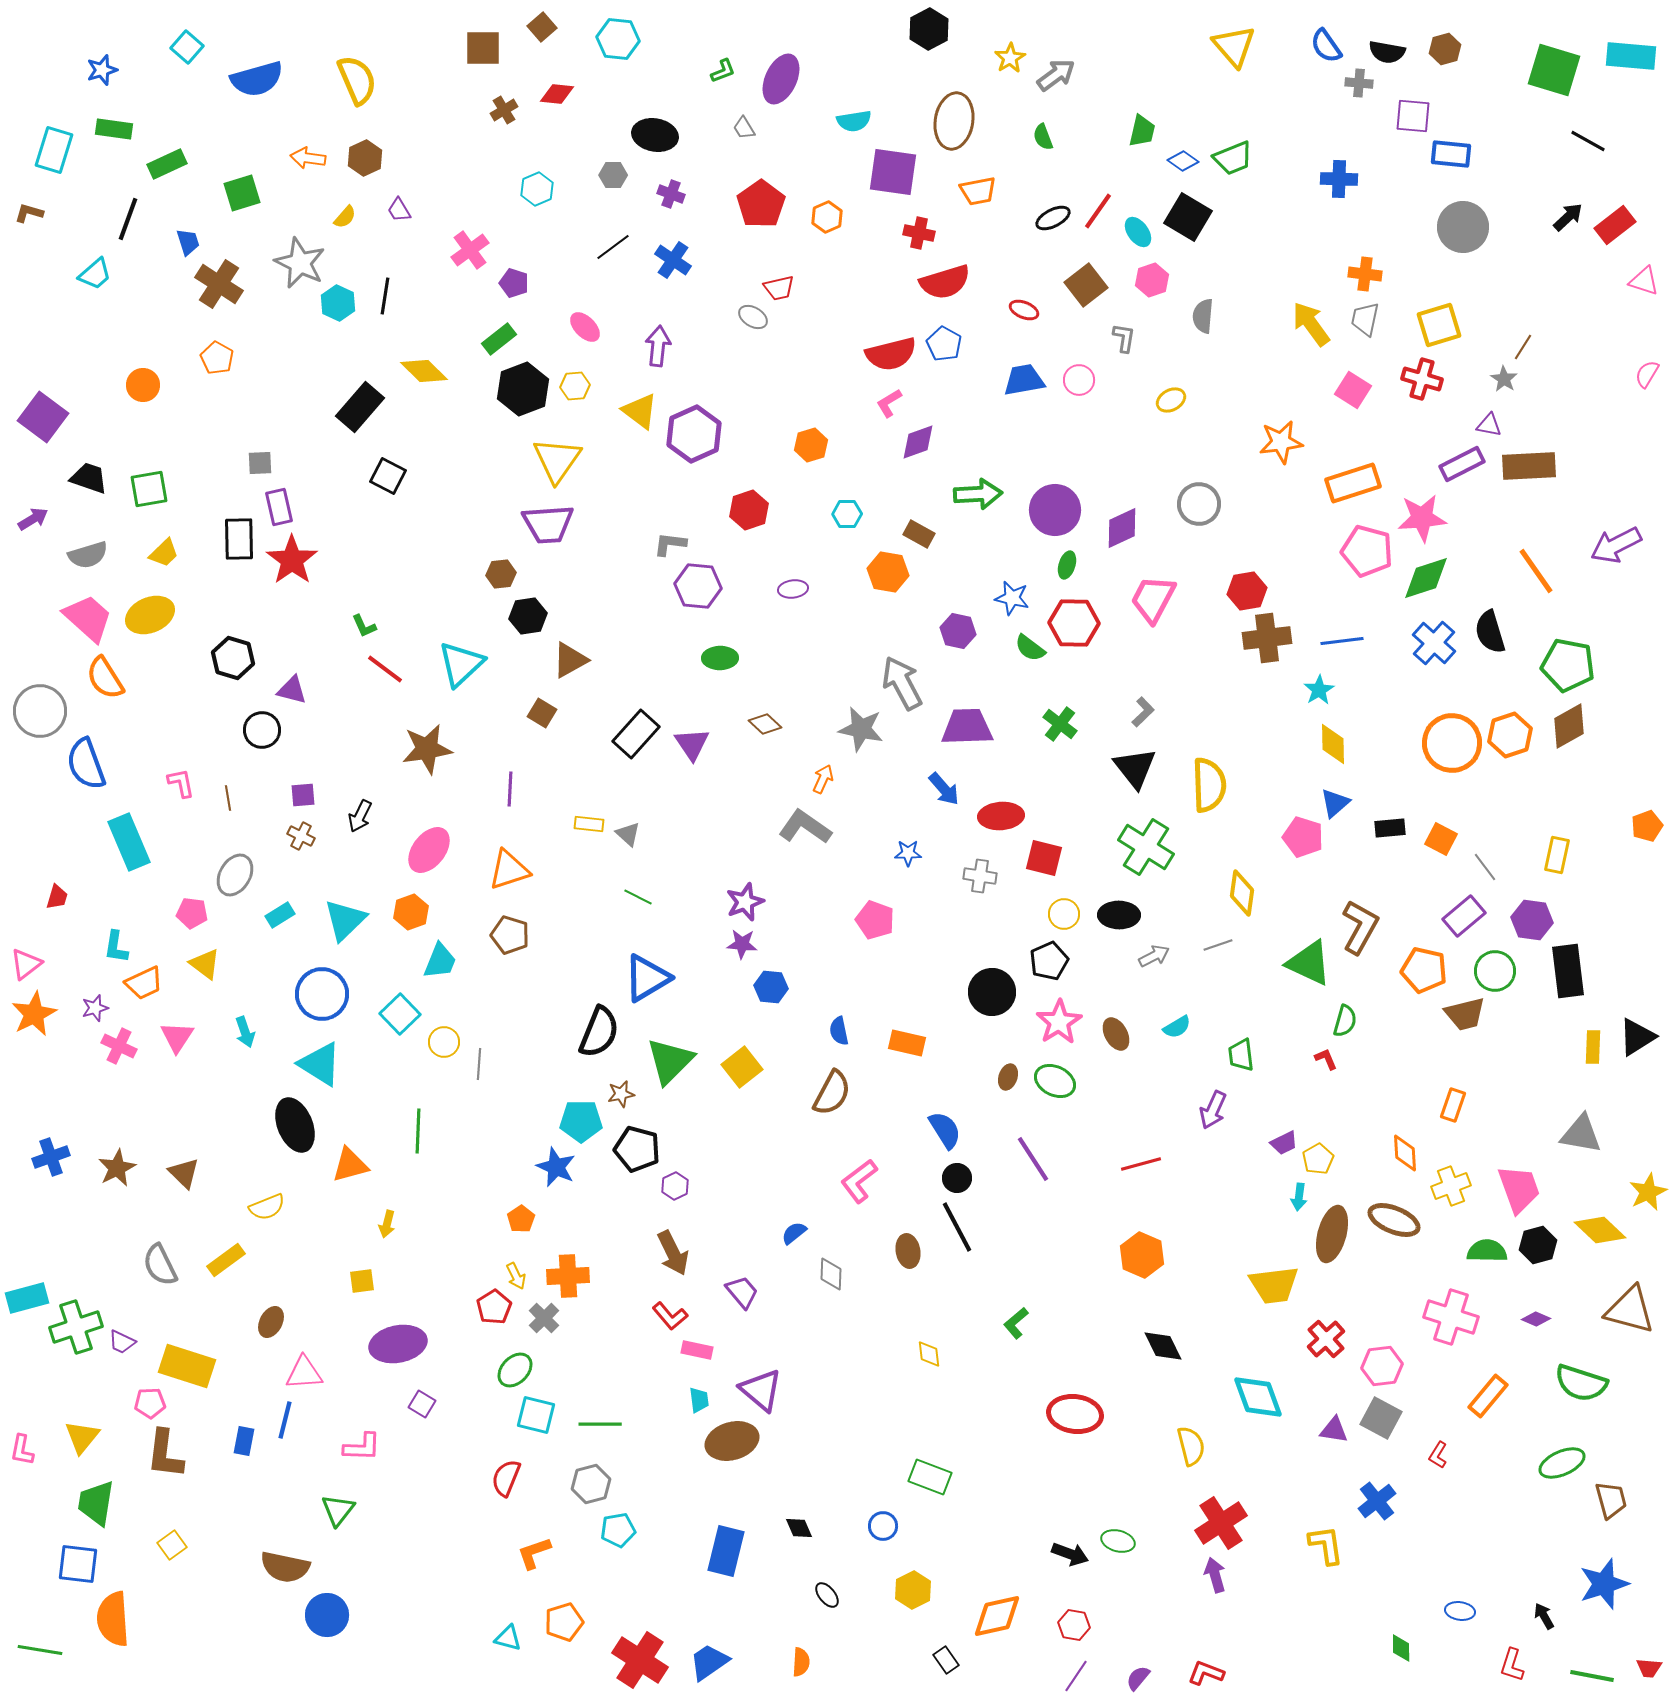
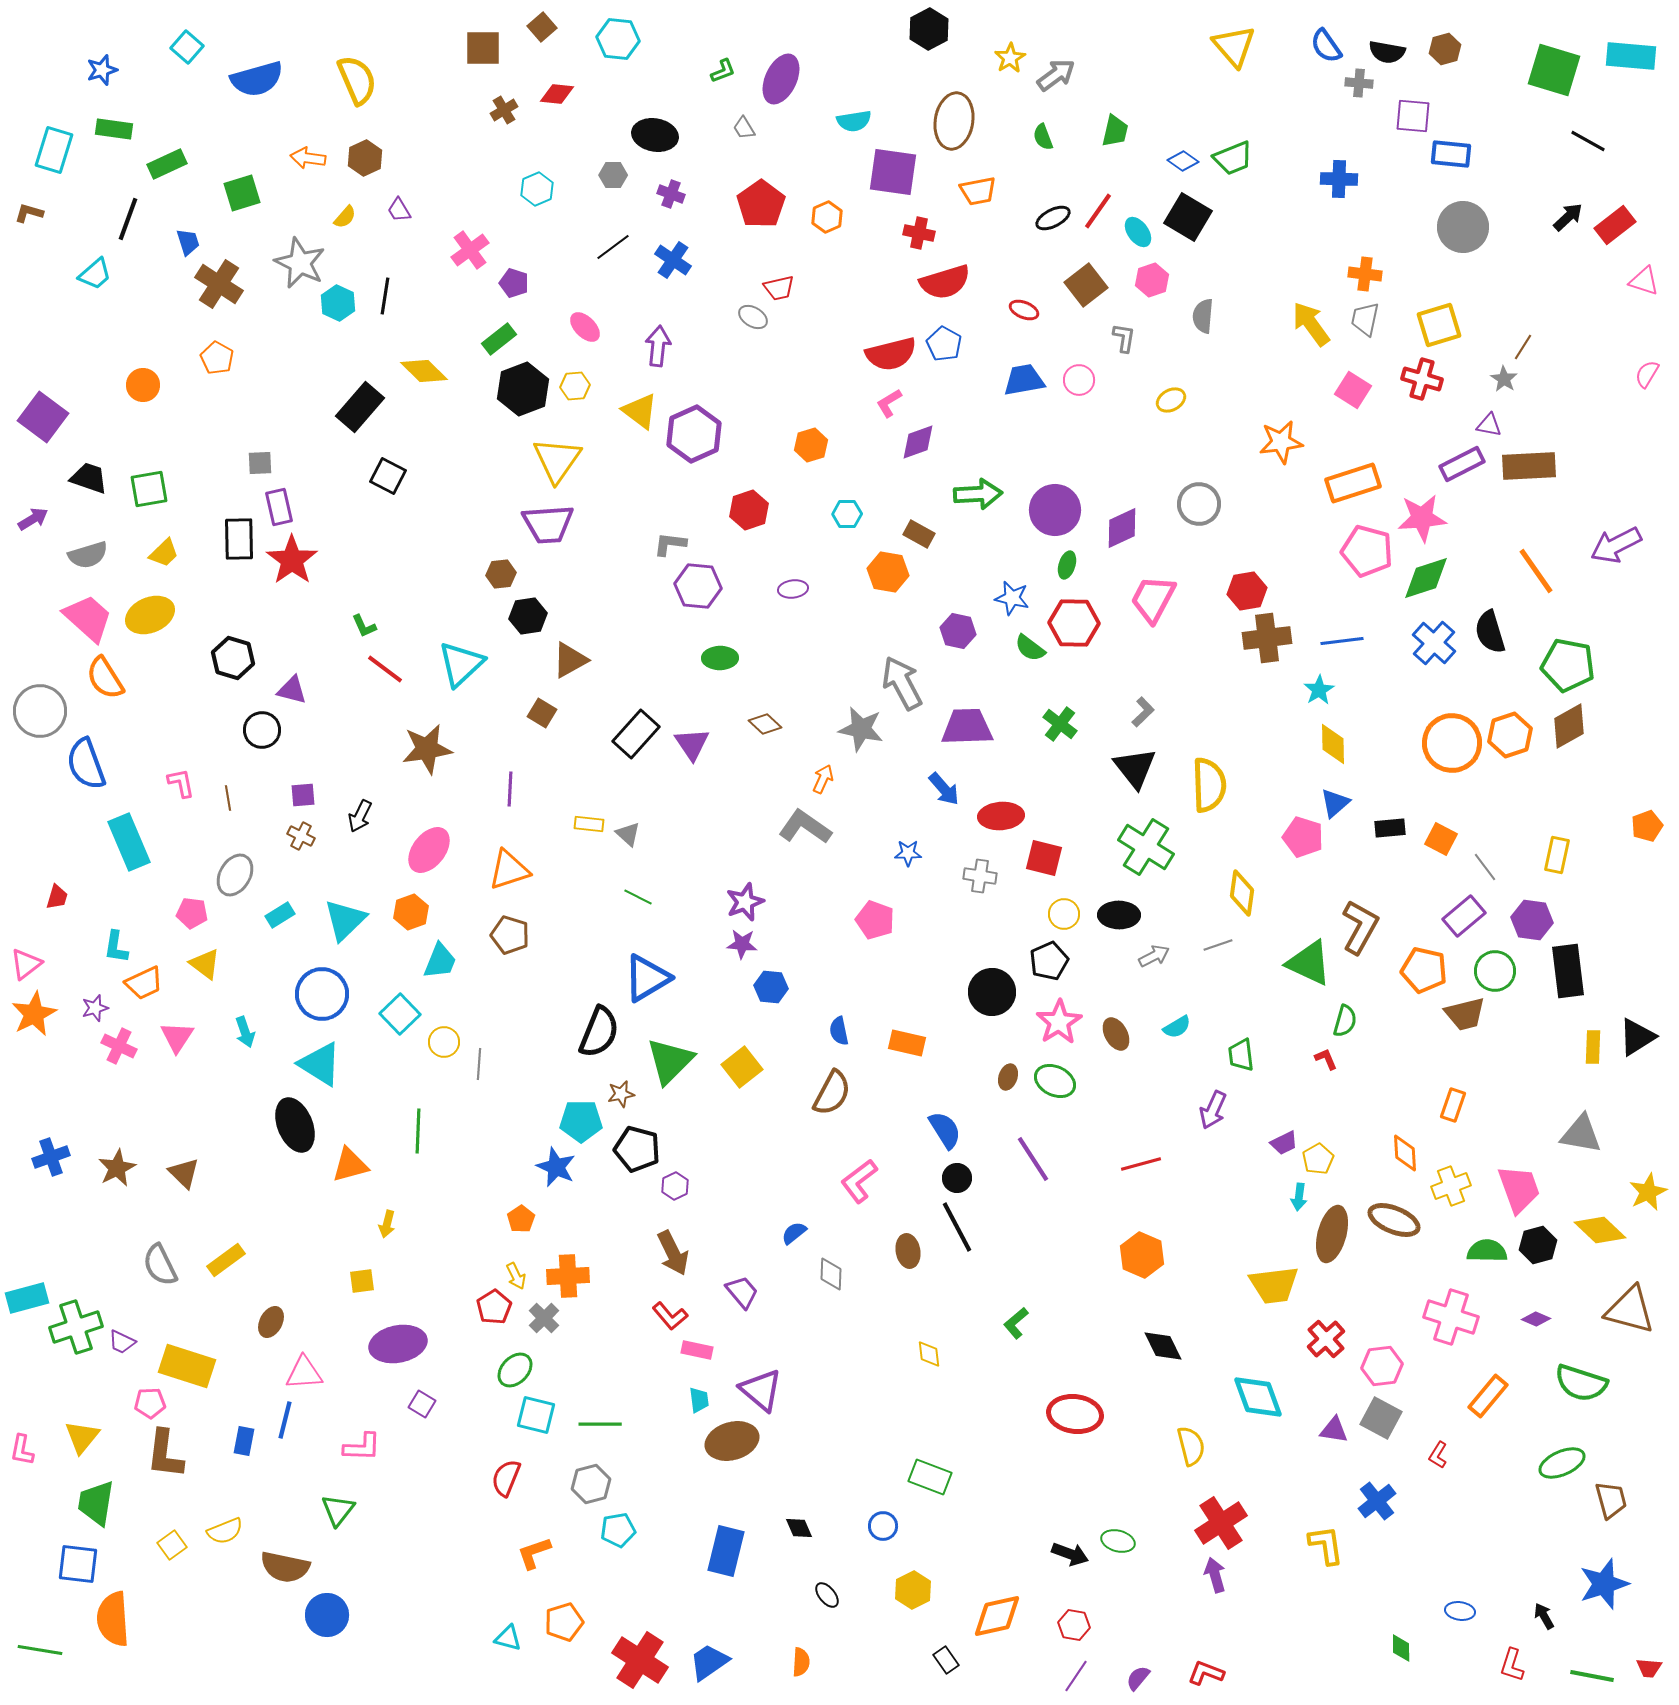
green trapezoid at (1142, 131): moved 27 px left
yellow semicircle at (267, 1207): moved 42 px left, 324 px down
